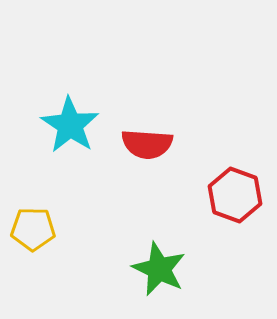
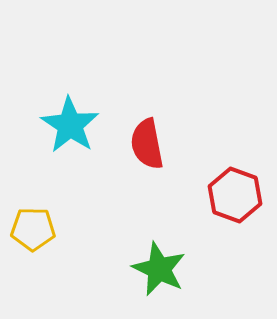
red semicircle: rotated 75 degrees clockwise
